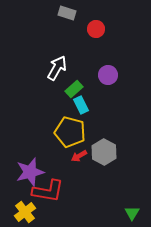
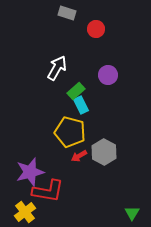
green rectangle: moved 2 px right, 2 px down
